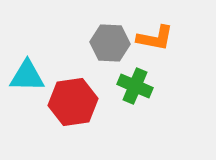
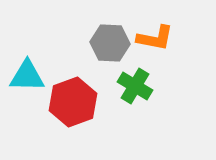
green cross: rotated 8 degrees clockwise
red hexagon: rotated 12 degrees counterclockwise
